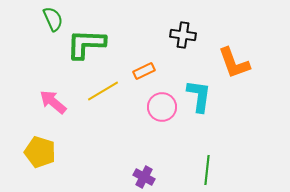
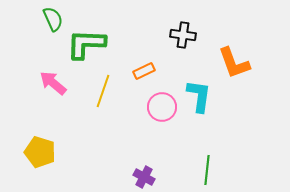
yellow line: rotated 40 degrees counterclockwise
pink arrow: moved 19 px up
